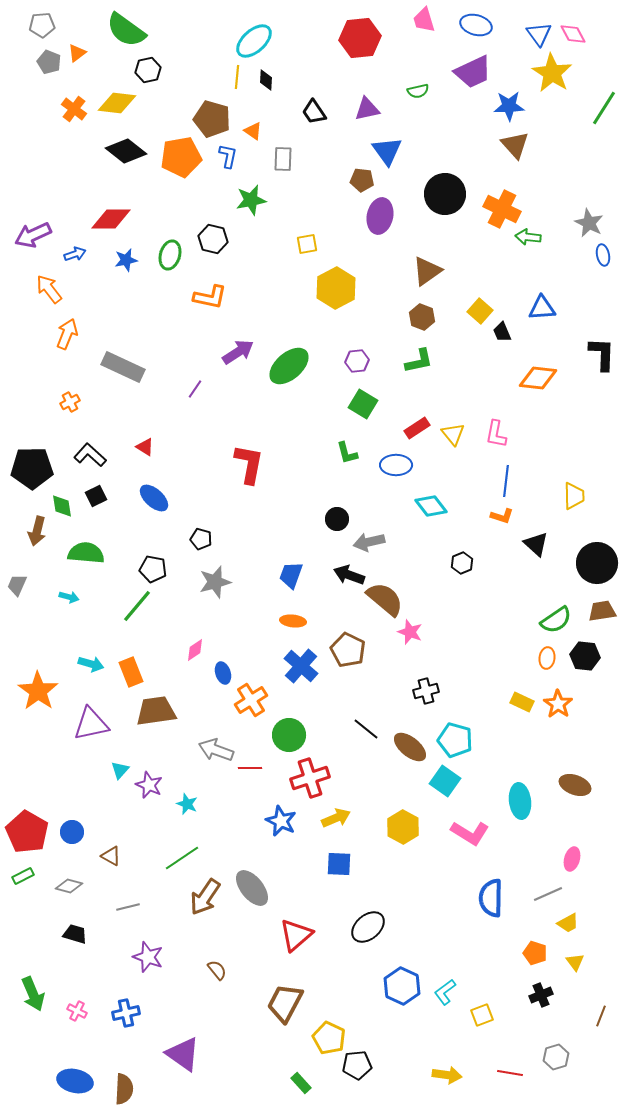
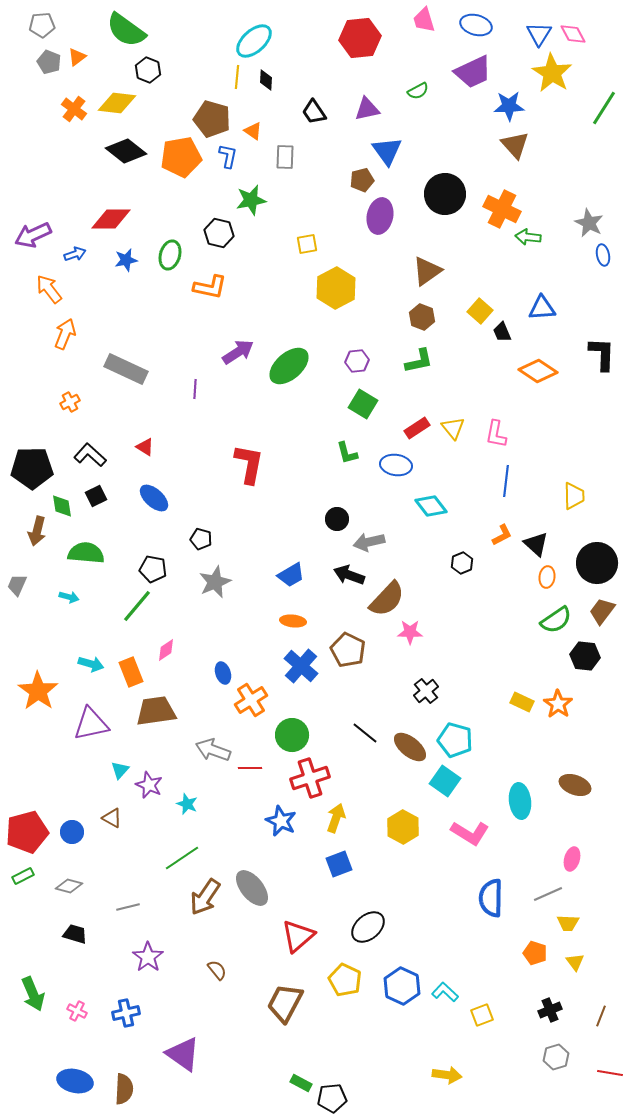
blue triangle at (539, 34): rotated 8 degrees clockwise
orange triangle at (77, 53): moved 4 px down
black hexagon at (148, 70): rotated 25 degrees counterclockwise
green semicircle at (418, 91): rotated 15 degrees counterclockwise
gray rectangle at (283, 159): moved 2 px right, 2 px up
brown pentagon at (362, 180): rotated 20 degrees counterclockwise
black hexagon at (213, 239): moved 6 px right, 6 px up
orange L-shape at (210, 297): moved 10 px up
orange arrow at (67, 334): moved 2 px left
gray rectangle at (123, 367): moved 3 px right, 2 px down
orange diamond at (538, 378): moved 7 px up; rotated 27 degrees clockwise
purple line at (195, 389): rotated 30 degrees counterclockwise
yellow triangle at (453, 434): moved 6 px up
blue ellipse at (396, 465): rotated 8 degrees clockwise
orange L-shape at (502, 516): moved 19 px down; rotated 45 degrees counterclockwise
blue trapezoid at (291, 575): rotated 140 degrees counterclockwise
gray star at (215, 582): rotated 8 degrees counterclockwise
brown semicircle at (385, 599): moved 2 px right; rotated 93 degrees clockwise
brown trapezoid at (602, 611): rotated 44 degrees counterclockwise
pink star at (410, 632): rotated 20 degrees counterclockwise
pink diamond at (195, 650): moved 29 px left
orange ellipse at (547, 658): moved 81 px up
black cross at (426, 691): rotated 25 degrees counterclockwise
black line at (366, 729): moved 1 px left, 4 px down
green circle at (289, 735): moved 3 px right
gray arrow at (216, 750): moved 3 px left
yellow arrow at (336, 818): rotated 48 degrees counterclockwise
red pentagon at (27, 832): rotated 27 degrees clockwise
brown triangle at (111, 856): moved 1 px right, 38 px up
blue square at (339, 864): rotated 24 degrees counterclockwise
yellow trapezoid at (568, 923): rotated 30 degrees clockwise
red triangle at (296, 935): moved 2 px right, 1 px down
purple star at (148, 957): rotated 16 degrees clockwise
cyan L-shape at (445, 992): rotated 80 degrees clockwise
black cross at (541, 995): moved 9 px right, 15 px down
yellow pentagon at (329, 1038): moved 16 px right, 58 px up
black pentagon at (357, 1065): moved 25 px left, 33 px down
red line at (510, 1073): moved 100 px right
green rectangle at (301, 1083): rotated 20 degrees counterclockwise
